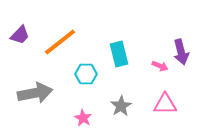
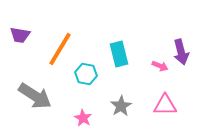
purple trapezoid: rotated 55 degrees clockwise
orange line: moved 7 px down; rotated 21 degrees counterclockwise
cyan hexagon: rotated 10 degrees clockwise
gray arrow: moved 3 px down; rotated 44 degrees clockwise
pink triangle: moved 1 px down
